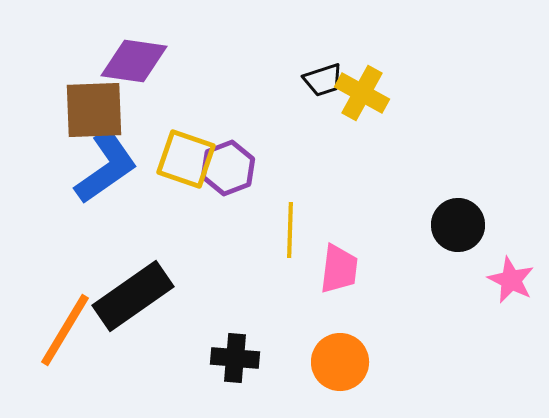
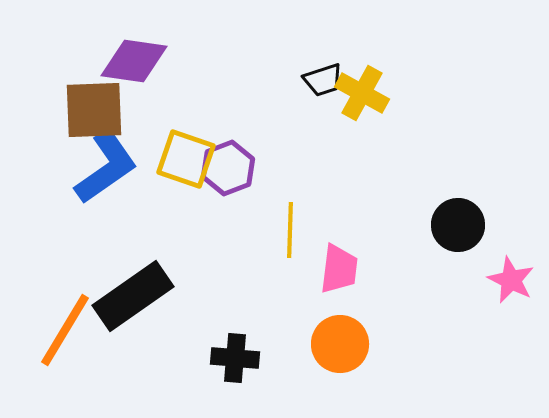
orange circle: moved 18 px up
